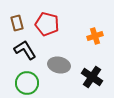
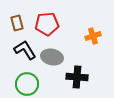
red pentagon: rotated 20 degrees counterclockwise
orange cross: moved 2 px left
gray ellipse: moved 7 px left, 8 px up
black cross: moved 15 px left; rotated 30 degrees counterclockwise
green circle: moved 1 px down
